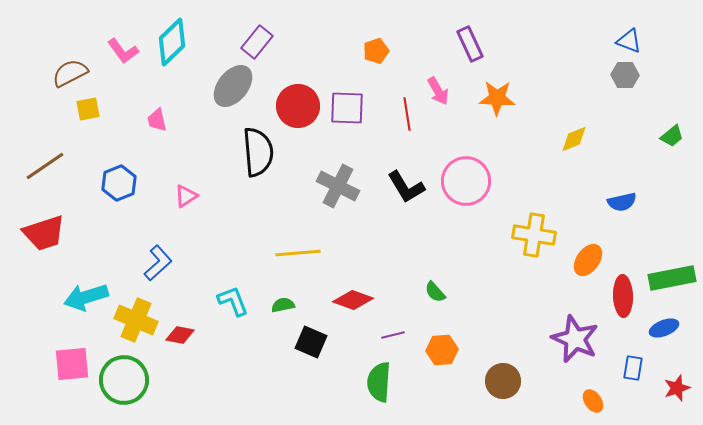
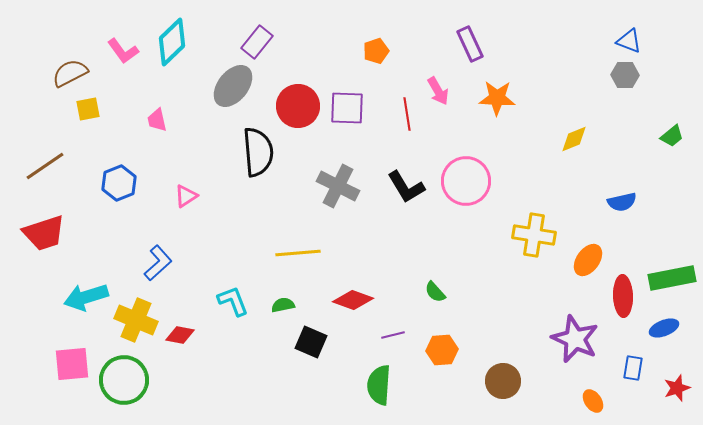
green semicircle at (379, 382): moved 3 px down
